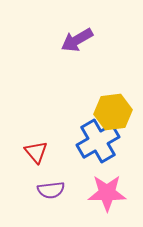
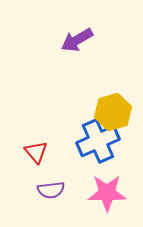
yellow hexagon: rotated 9 degrees counterclockwise
blue cross: rotated 6 degrees clockwise
